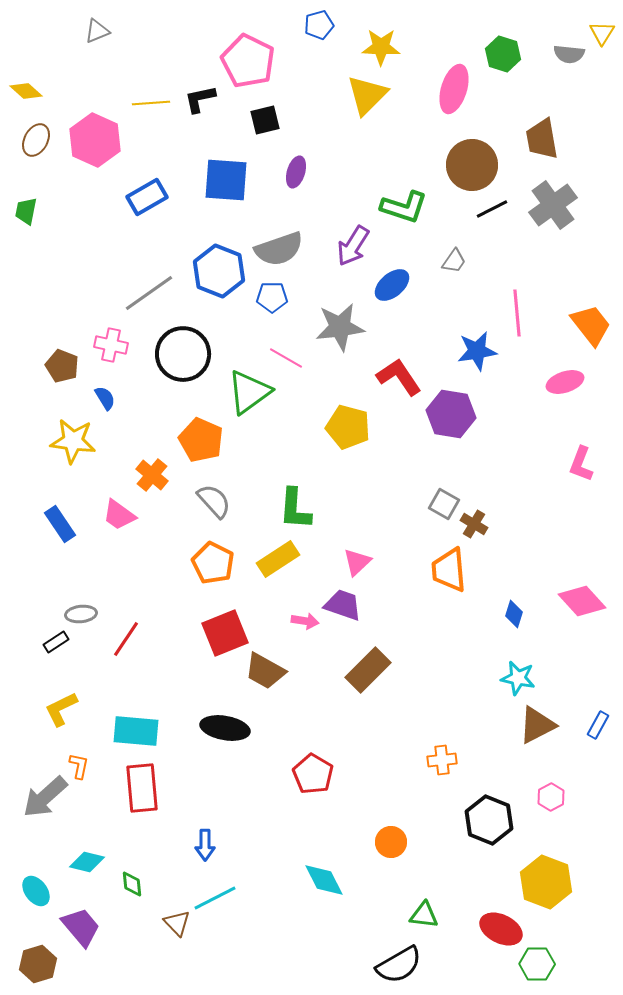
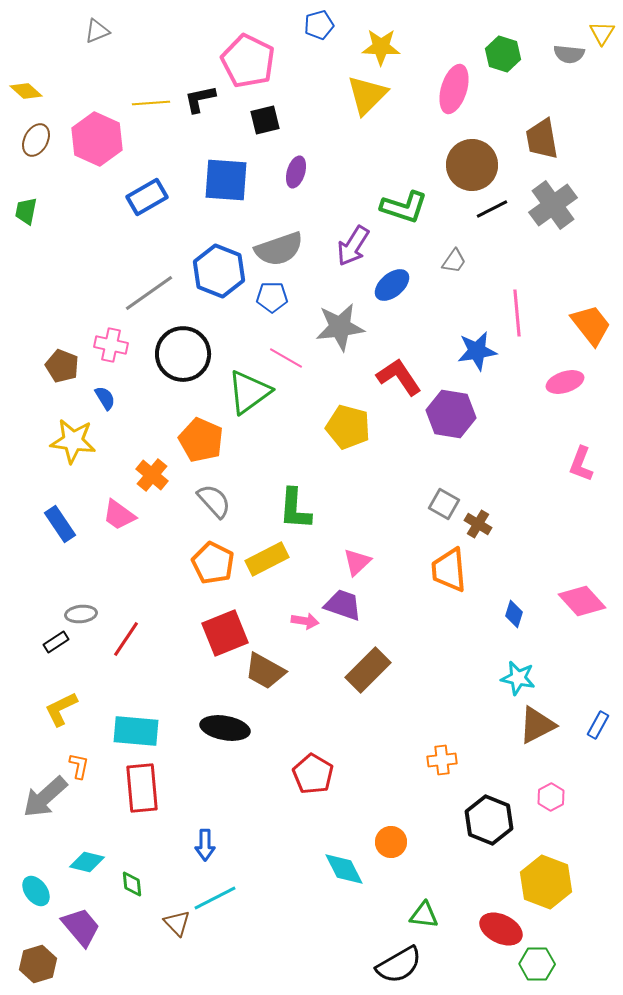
pink hexagon at (95, 140): moved 2 px right, 1 px up
brown cross at (474, 524): moved 4 px right
yellow rectangle at (278, 559): moved 11 px left; rotated 6 degrees clockwise
cyan diamond at (324, 880): moved 20 px right, 11 px up
